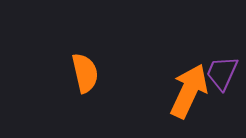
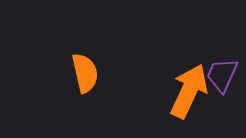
purple trapezoid: moved 2 px down
